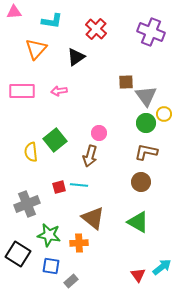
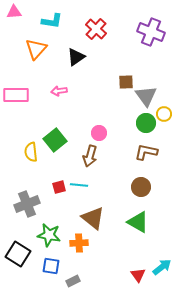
pink rectangle: moved 6 px left, 4 px down
brown circle: moved 5 px down
gray rectangle: moved 2 px right; rotated 16 degrees clockwise
